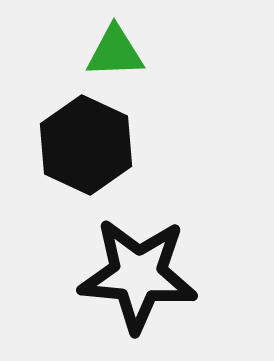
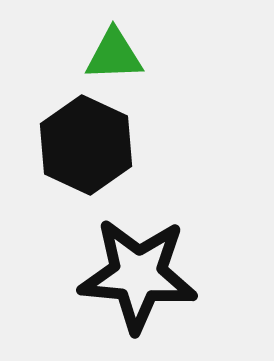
green triangle: moved 1 px left, 3 px down
